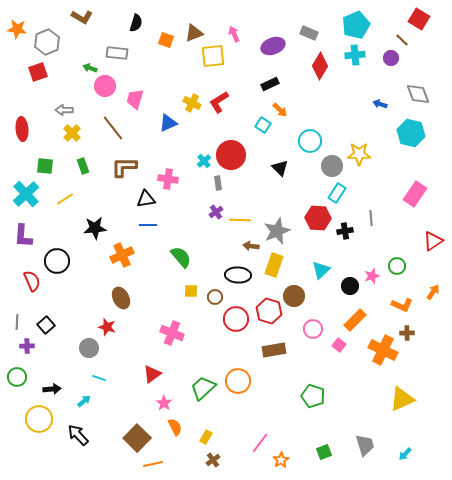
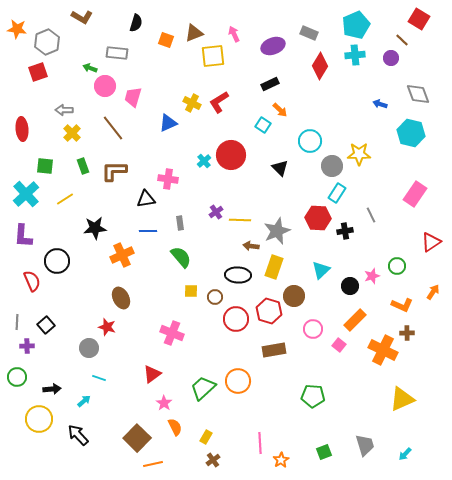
pink trapezoid at (135, 99): moved 2 px left, 2 px up
brown L-shape at (124, 167): moved 10 px left, 4 px down
gray rectangle at (218, 183): moved 38 px left, 40 px down
gray line at (371, 218): moved 3 px up; rotated 21 degrees counterclockwise
blue line at (148, 225): moved 6 px down
red triangle at (433, 241): moved 2 px left, 1 px down
yellow rectangle at (274, 265): moved 2 px down
green pentagon at (313, 396): rotated 15 degrees counterclockwise
pink line at (260, 443): rotated 40 degrees counterclockwise
